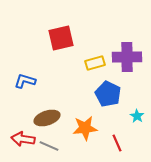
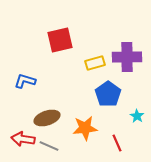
red square: moved 1 px left, 2 px down
blue pentagon: rotated 10 degrees clockwise
